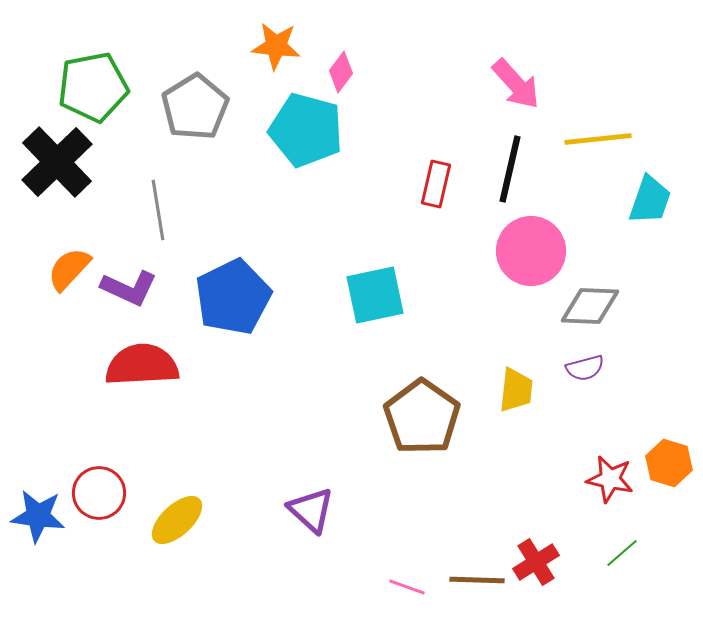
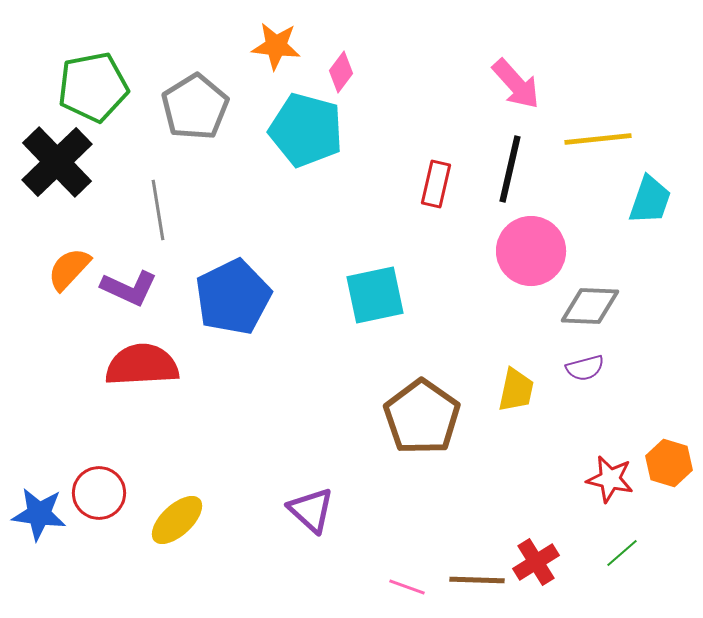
yellow trapezoid: rotated 6 degrees clockwise
blue star: moved 1 px right, 2 px up
